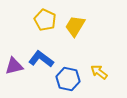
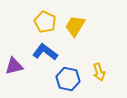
yellow pentagon: moved 2 px down
blue L-shape: moved 4 px right, 7 px up
yellow arrow: rotated 144 degrees counterclockwise
